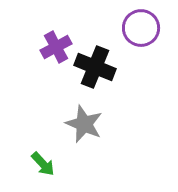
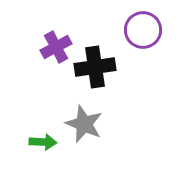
purple circle: moved 2 px right, 2 px down
black cross: rotated 30 degrees counterclockwise
green arrow: moved 22 px up; rotated 44 degrees counterclockwise
